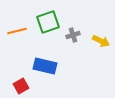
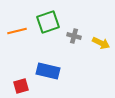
gray cross: moved 1 px right, 1 px down; rotated 32 degrees clockwise
yellow arrow: moved 2 px down
blue rectangle: moved 3 px right, 5 px down
red square: rotated 14 degrees clockwise
